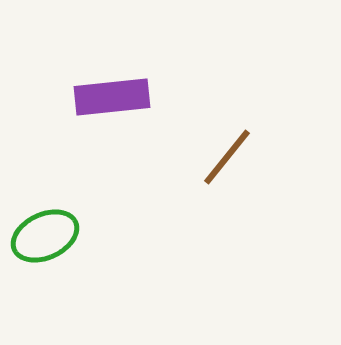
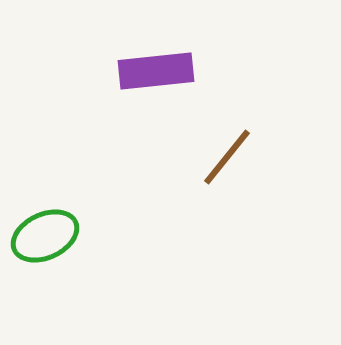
purple rectangle: moved 44 px right, 26 px up
